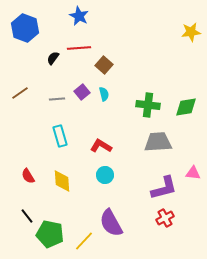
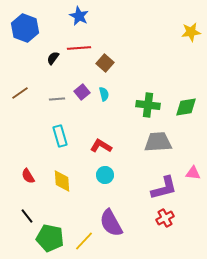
brown square: moved 1 px right, 2 px up
green pentagon: moved 4 px down
